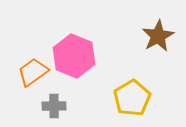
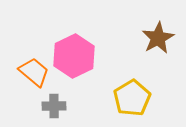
brown star: moved 2 px down
pink hexagon: rotated 12 degrees clockwise
orange trapezoid: moved 1 px right; rotated 76 degrees clockwise
